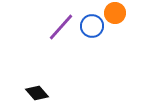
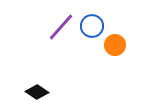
orange circle: moved 32 px down
black diamond: moved 1 px up; rotated 15 degrees counterclockwise
